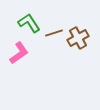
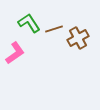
brown line: moved 4 px up
pink L-shape: moved 4 px left
